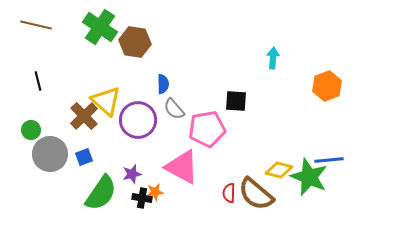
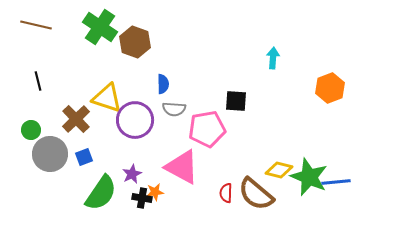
brown hexagon: rotated 12 degrees clockwise
orange hexagon: moved 3 px right, 2 px down
yellow triangle: moved 1 px right, 3 px up; rotated 24 degrees counterclockwise
gray semicircle: rotated 45 degrees counterclockwise
brown cross: moved 8 px left, 3 px down
purple circle: moved 3 px left
blue line: moved 7 px right, 22 px down
purple star: rotated 12 degrees counterclockwise
red semicircle: moved 3 px left
